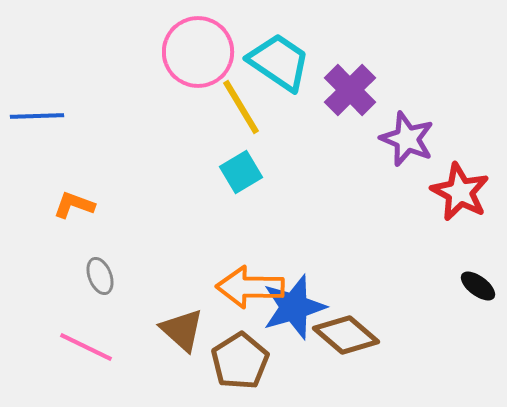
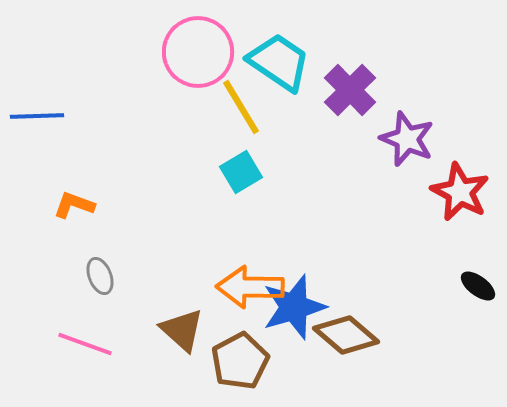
pink line: moved 1 px left, 3 px up; rotated 6 degrees counterclockwise
brown pentagon: rotated 4 degrees clockwise
